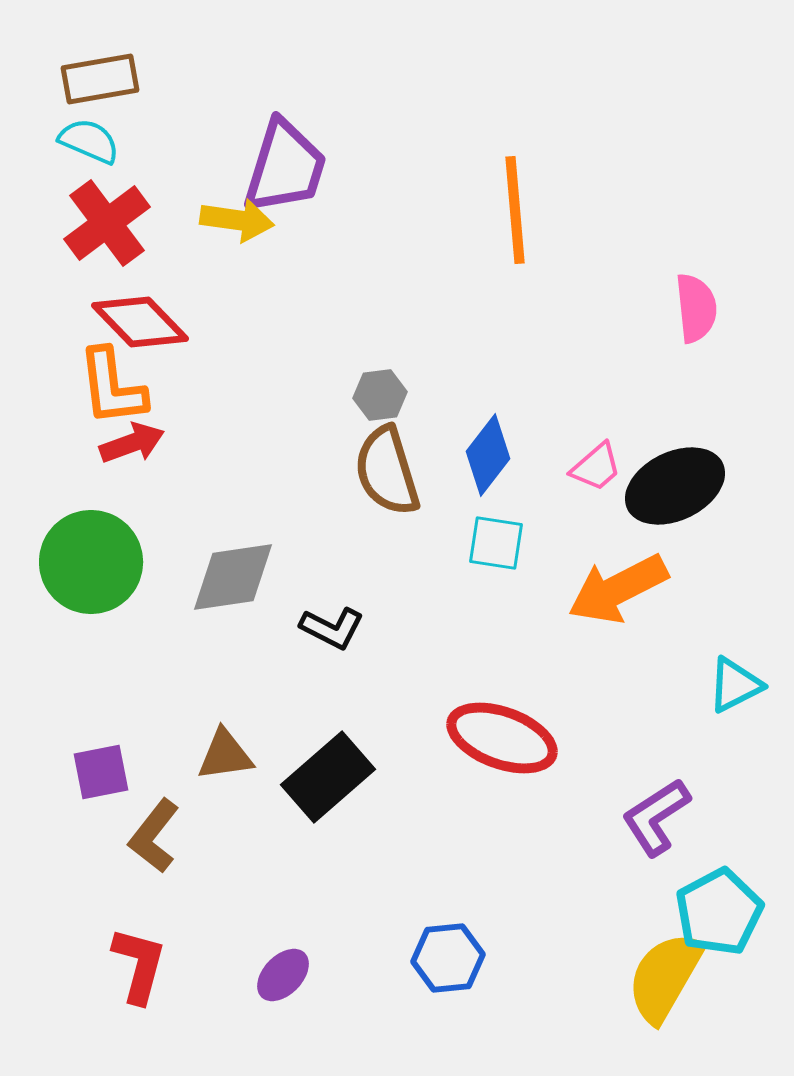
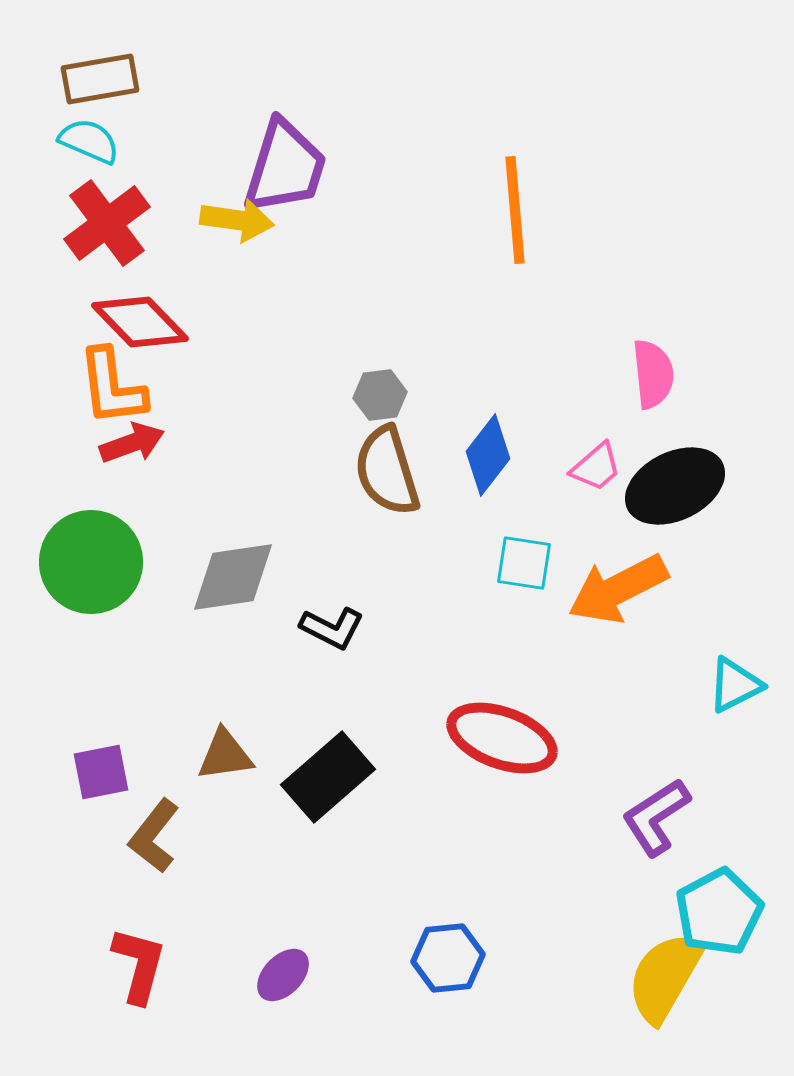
pink semicircle: moved 43 px left, 66 px down
cyan square: moved 28 px right, 20 px down
